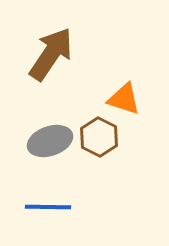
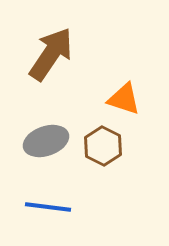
brown hexagon: moved 4 px right, 9 px down
gray ellipse: moved 4 px left
blue line: rotated 6 degrees clockwise
